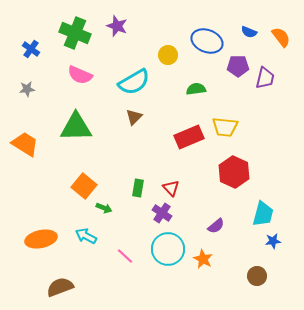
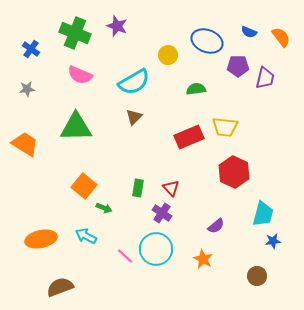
cyan circle: moved 12 px left
